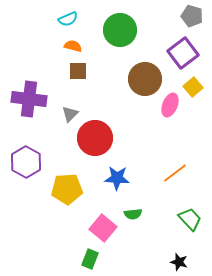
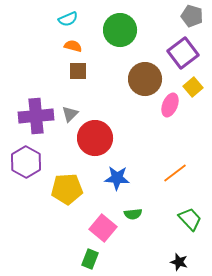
purple cross: moved 7 px right, 17 px down; rotated 12 degrees counterclockwise
